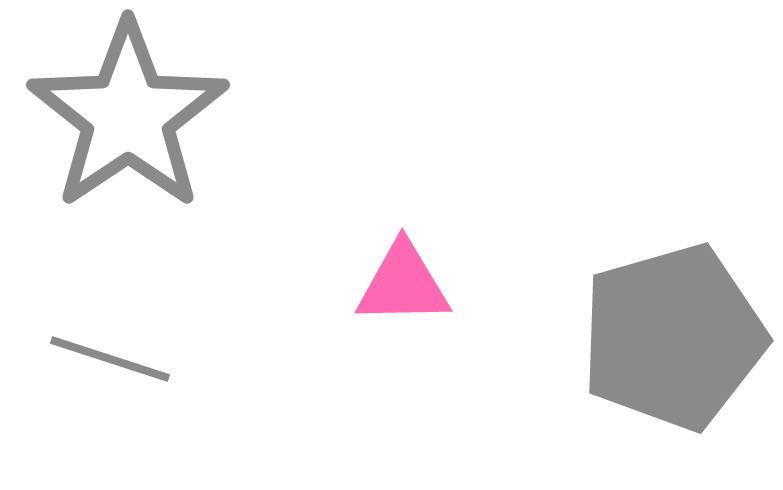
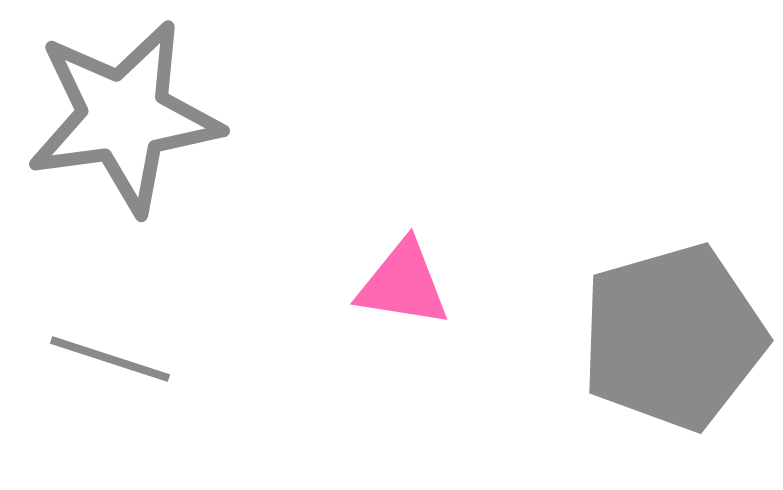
gray star: moved 4 px left, 1 px down; rotated 26 degrees clockwise
pink triangle: rotated 10 degrees clockwise
